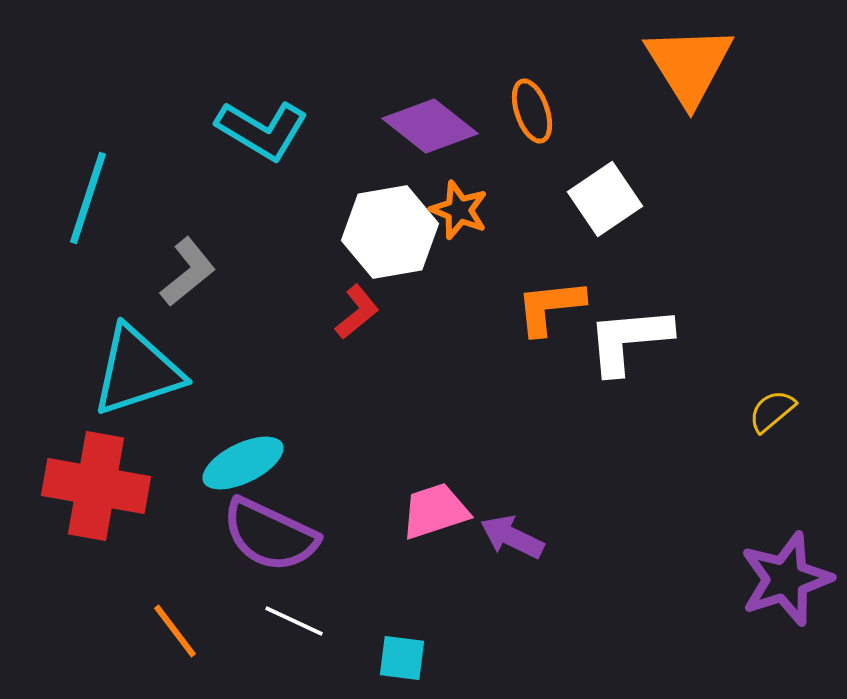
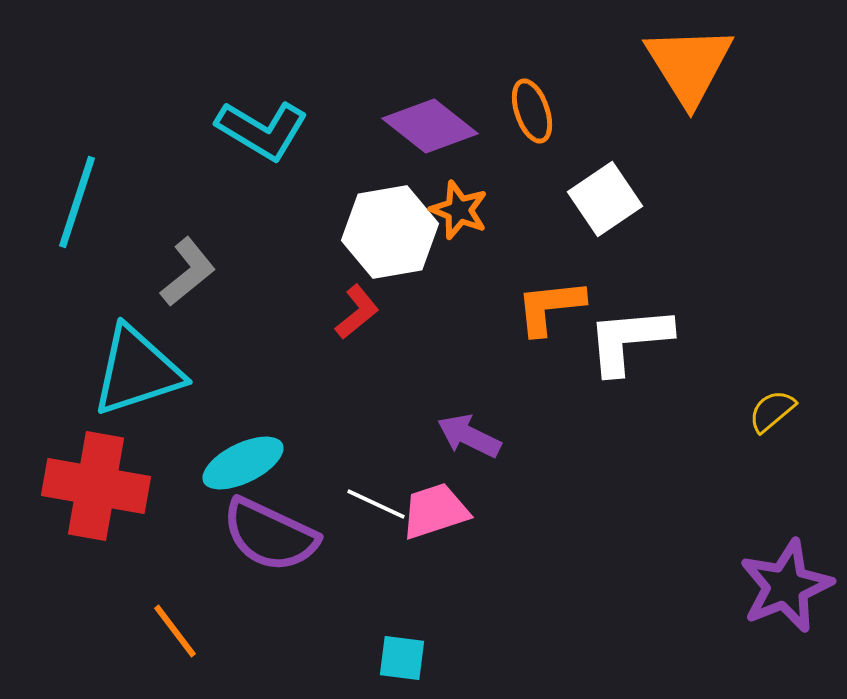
cyan line: moved 11 px left, 4 px down
purple arrow: moved 43 px left, 101 px up
purple star: moved 7 px down; rotated 4 degrees counterclockwise
white line: moved 82 px right, 117 px up
